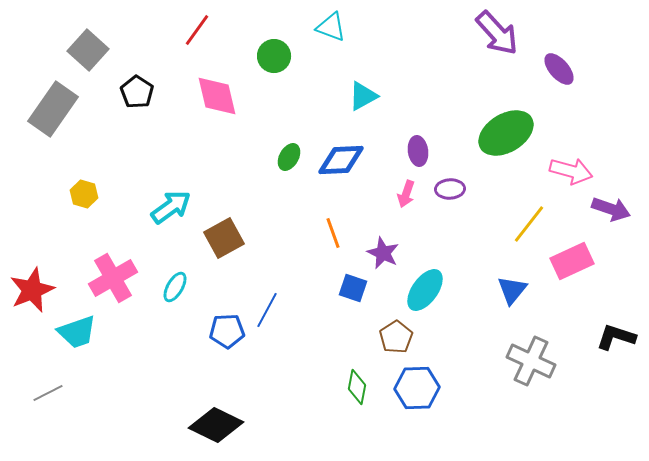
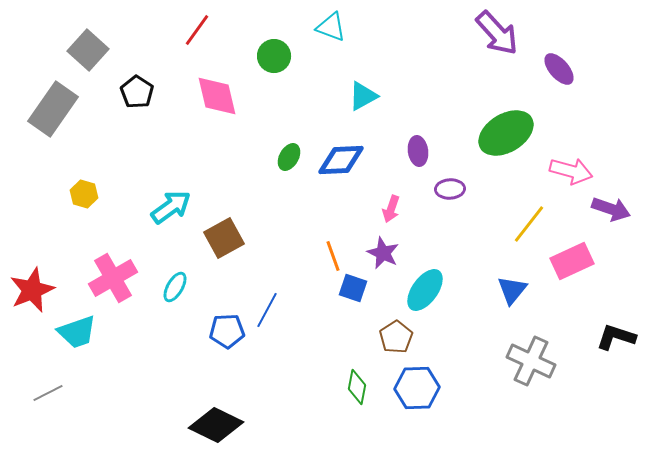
pink arrow at (406, 194): moved 15 px left, 15 px down
orange line at (333, 233): moved 23 px down
